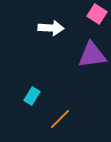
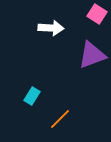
purple triangle: rotated 12 degrees counterclockwise
